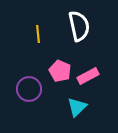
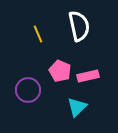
yellow line: rotated 18 degrees counterclockwise
pink rectangle: rotated 15 degrees clockwise
purple circle: moved 1 px left, 1 px down
